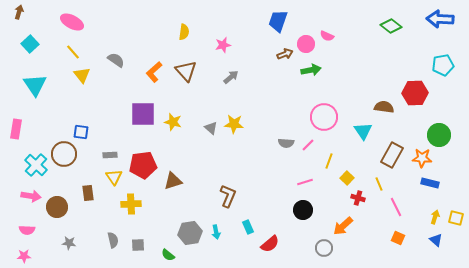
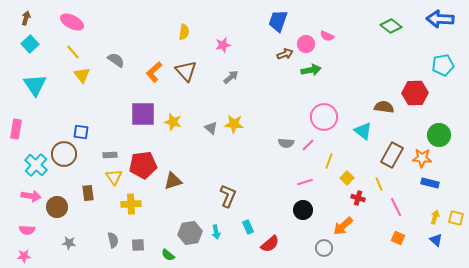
brown arrow at (19, 12): moved 7 px right, 6 px down
cyan triangle at (363, 131): rotated 18 degrees counterclockwise
